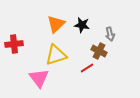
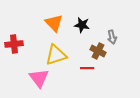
orange triangle: moved 2 px left, 1 px up; rotated 30 degrees counterclockwise
gray arrow: moved 2 px right, 3 px down
brown cross: moved 1 px left
red line: rotated 32 degrees clockwise
